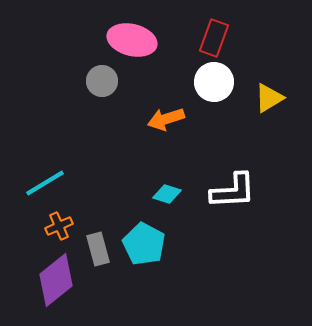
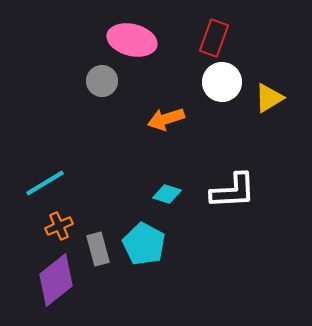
white circle: moved 8 px right
